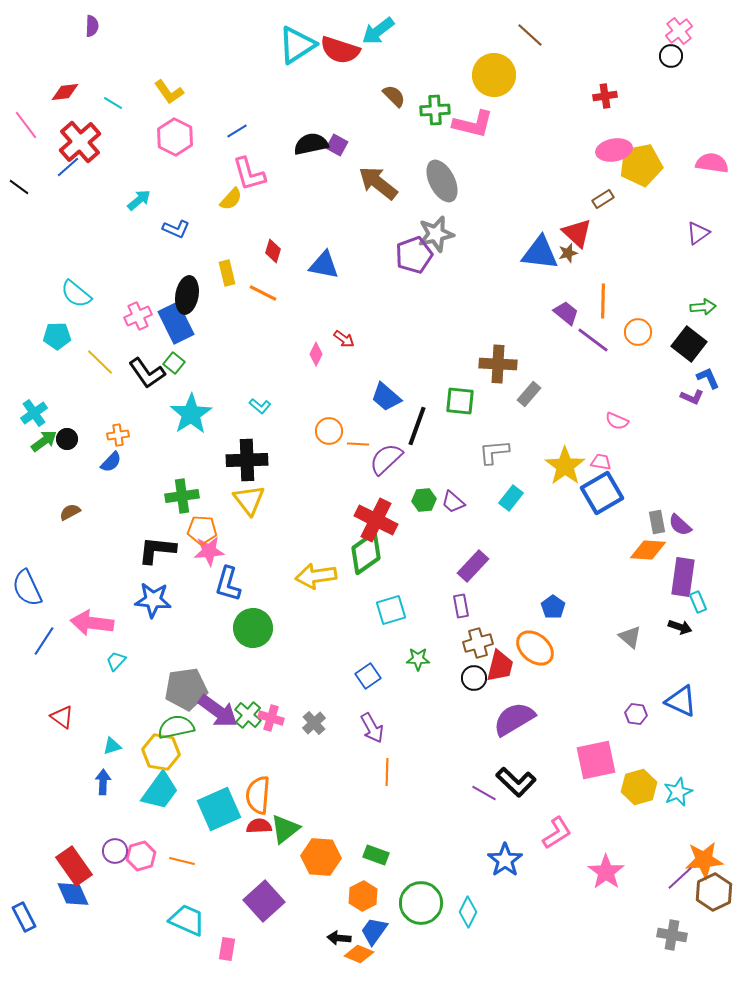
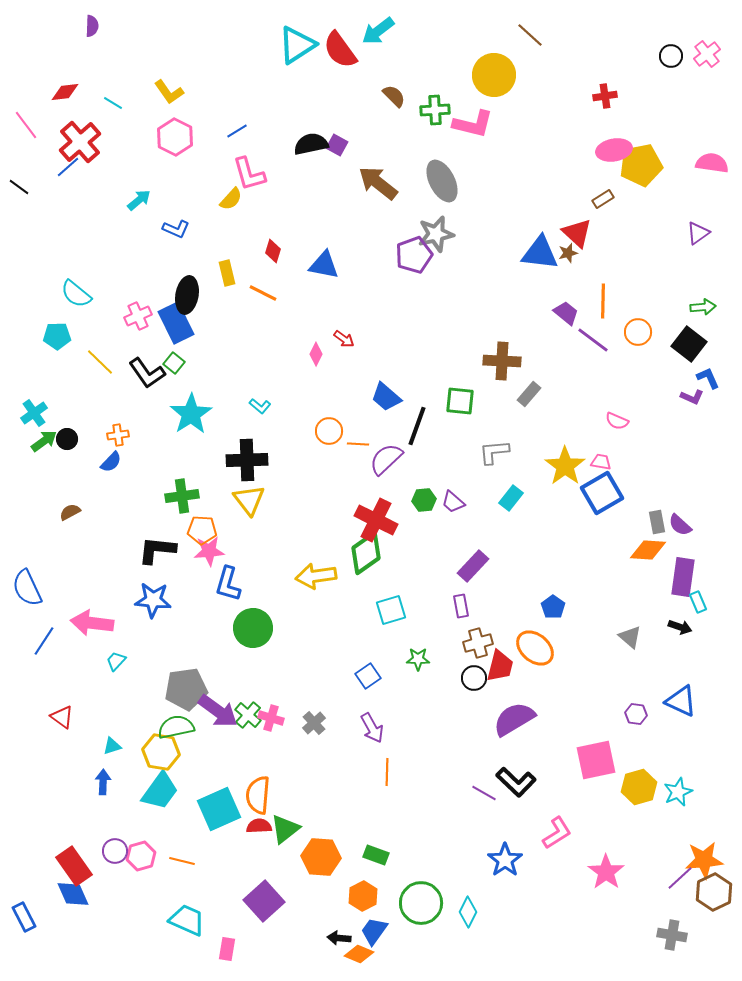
pink cross at (679, 31): moved 28 px right, 23 px down
red semicircle at (340, 50): rotated 36 degrees clockwise
brown cross at (498, 364): moved 4 px right, 3 px up
